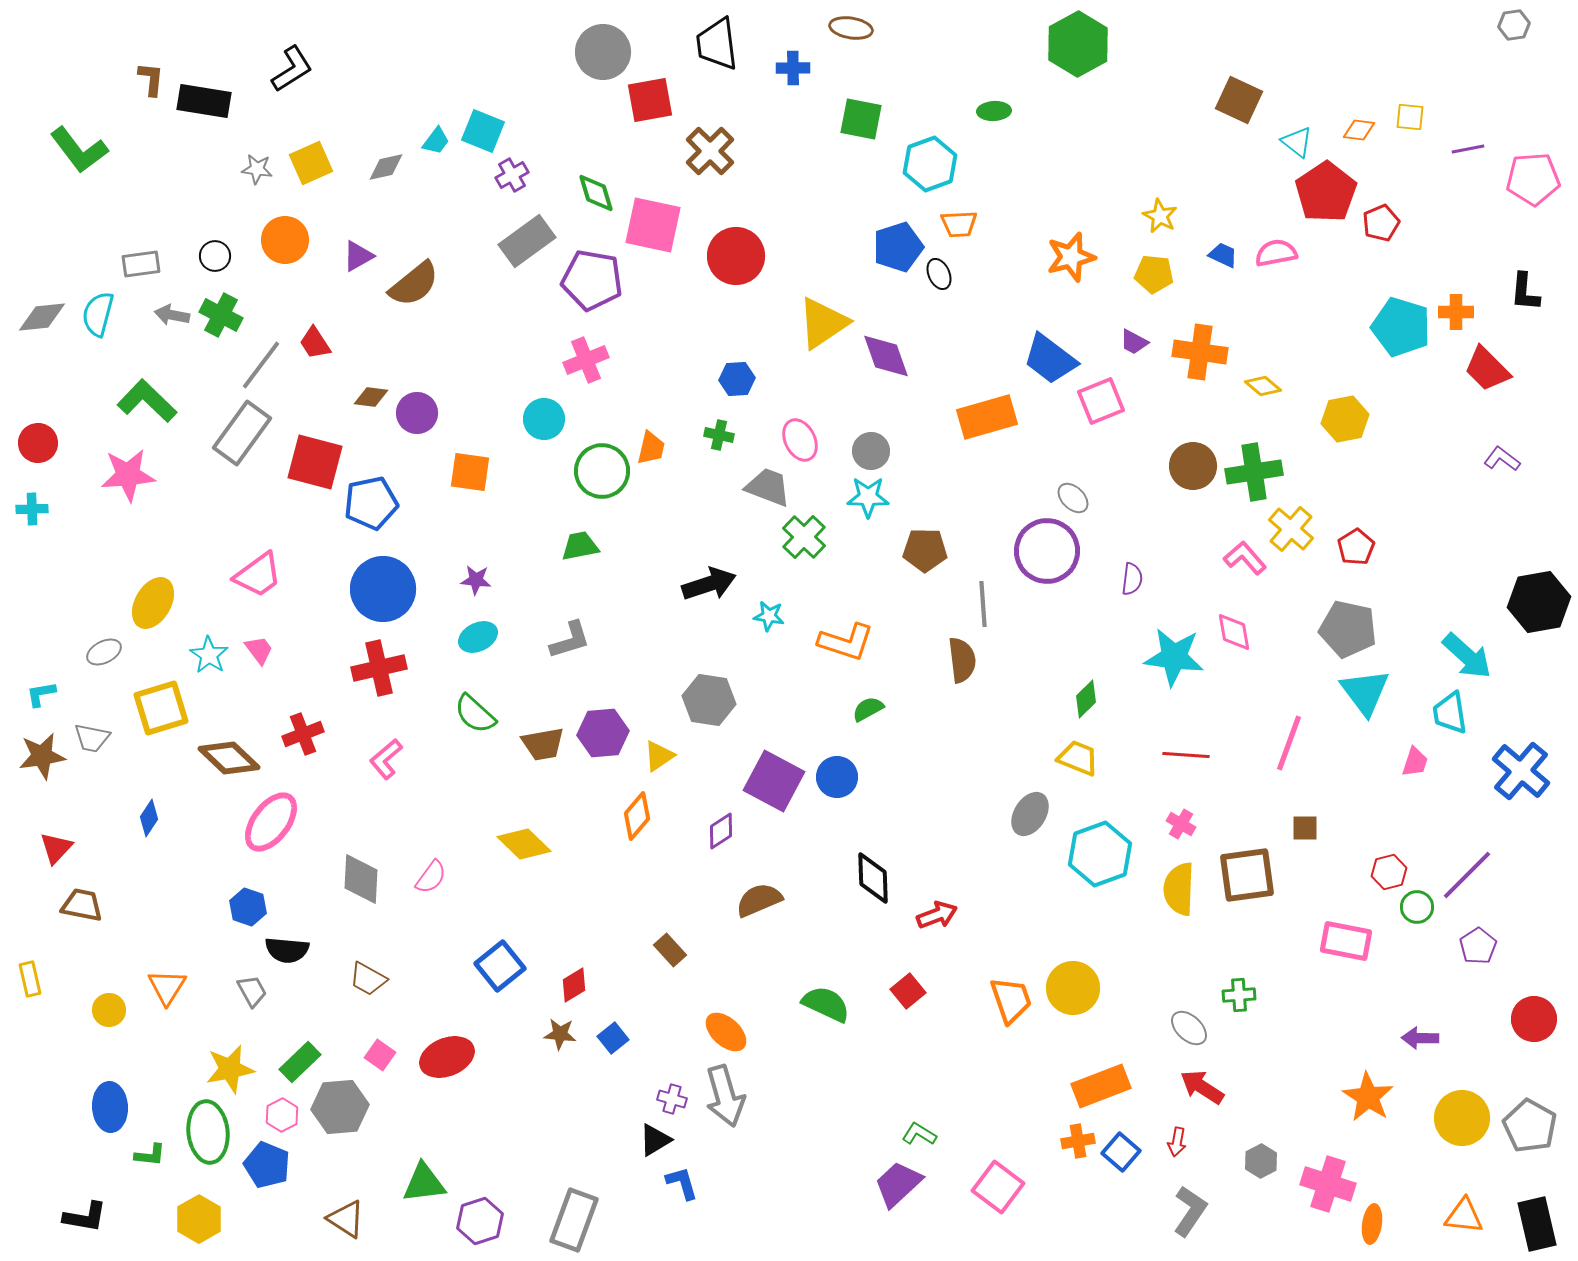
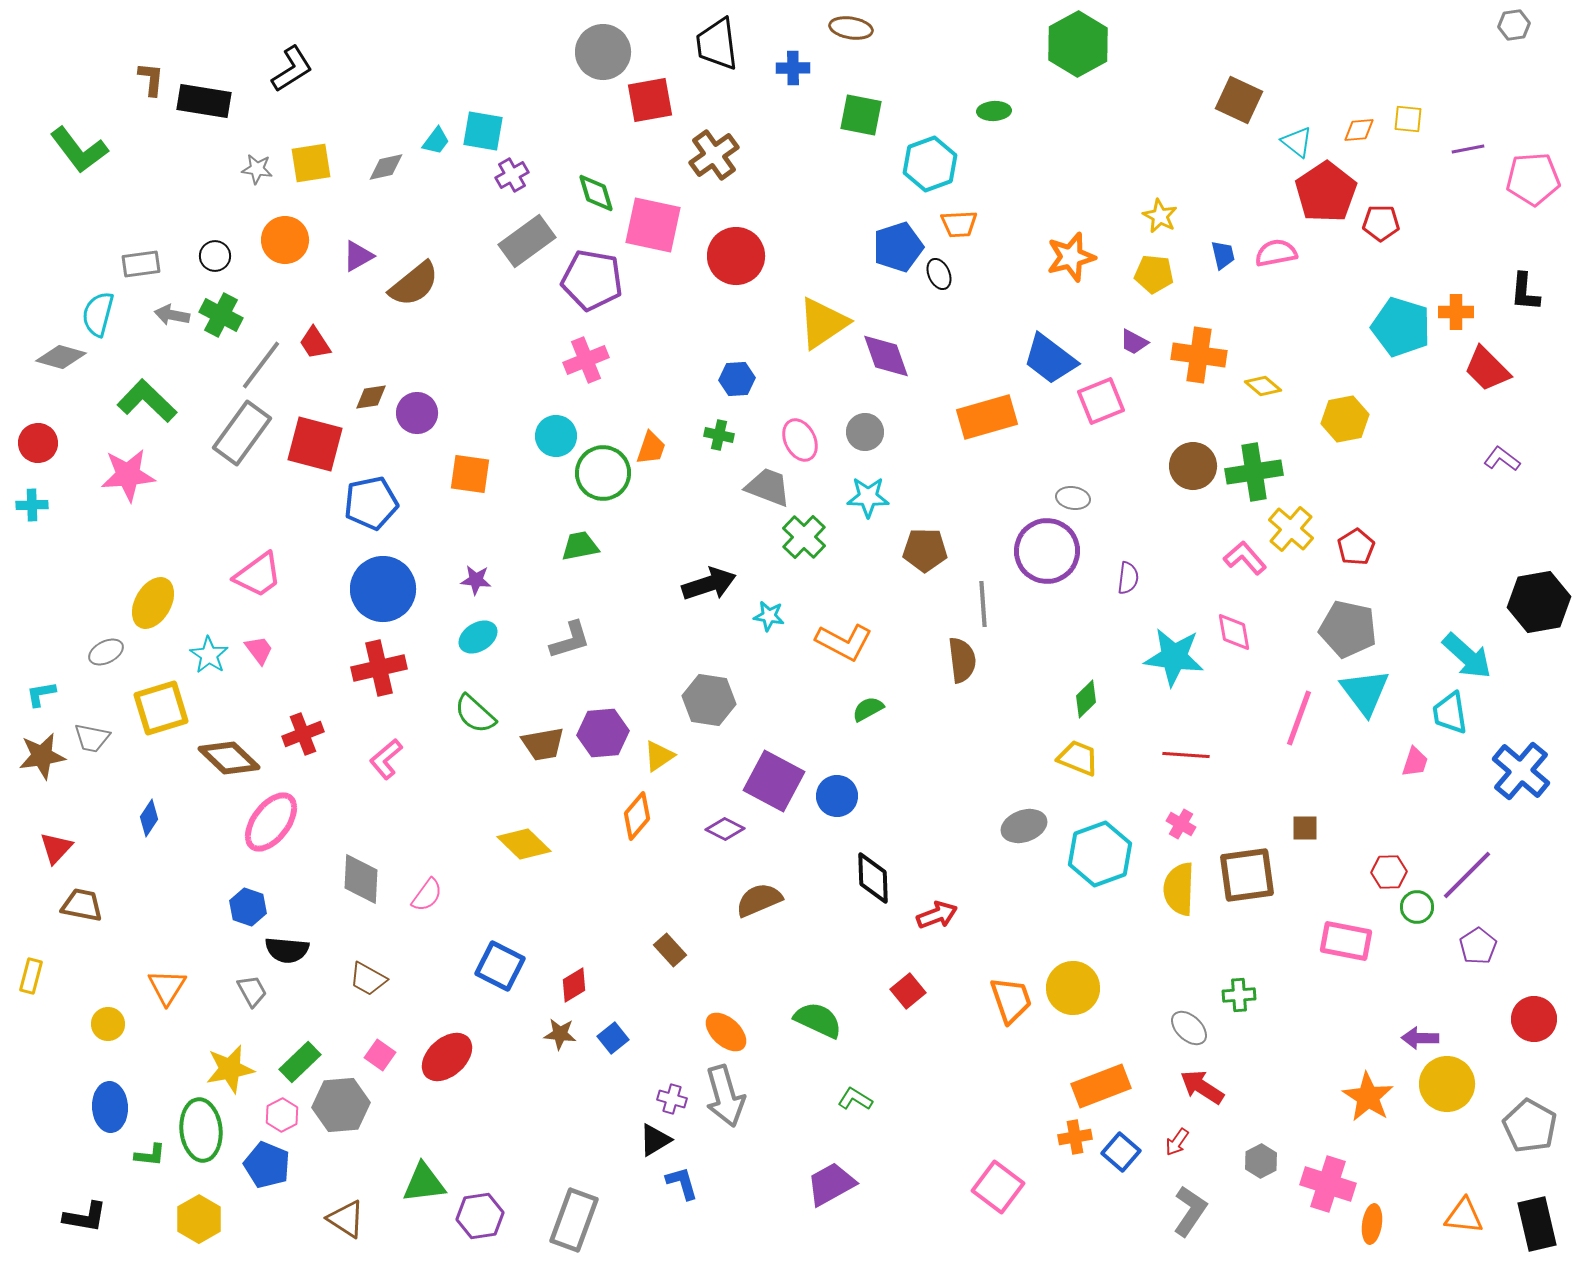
yellow square at (1410, 117): moved 2 px left, 2 px down
green square at (861, 119): moved 4 px up
orange diamond at (1359, 130): rotated 12 degrees counterclockwise
cyan square at (483, 131): rotated 12 degrees counterclockwise
brown cross at (710, 151): moved 4 px right, 4 px down; rotated 9 degrees clockwise
yellow square at (311, 163): rotated 15 degrees clockwise
red pentagon at (1381, 223): rotated 24 degrees clockwise
blue trapezoid at (1223, 255): rotated 52 degrees clockwise
gray diamond at (42, 317): moved 19 px right, 40 px down; rotated 21 degrees clockwise
orange cross at (1200, 352): moved 1 px left, 3 px down
brown diamond at (371, 397): rotated 16 degrees counterclockwise
cyan circle at (544, 419): moved 12 px right, 17 px down
orange trapezoid at (651, 448): rotated 6 degrees clockwise
gray circle at (871, 451): moved 6 px left, 19 px up
red square at (315, 462): moved 18 px up
green circle at (602, 471): moved 1 px right, 2 px down
orange square at (470, 472): moved 2 px down
gray ellipse at (1073, 498): rotated 36 degrees counterclockwise
cyan cross at (32, 509): moved 4 px up
purple semicircle at (1132, 579): moved 4 px left, 1 px up
cyan ellipse at (478, 637): rotated 6 degrees counterclockwise
orange L-shape at (846, 642): moved 2 px left; rotated 10 degrees clockwise
gray ellipse at (104, 652): moved 2 px right
pink line at (1289, 743): moved 10 px right, 25 px up
blue circle at (837, 777): moved 19 px down
gray ellipse at (1030, 814): moved 6 px left, 12 px down; rotated 39 degrees clockwise
purple diamond at (721, 831): moved 4 px right, 2 px up; rotated 60 degrees clockwise
red hexagon at (1389, 872): rotated 12 degrees clockwise
pink semicircle at (431, 877): moved 4 px left, 18 px down
blue square at (500, 966): rotated 24 degrees counterclockwise
yellow rectangle at (30, 979): moved 1 px right, 3 px up; rotated 28 degrees clockwise
green semicircle at (826, 1004): moved 8 px left, 16 px down
yellow circle at (109, 1010): moved 1 px left, 14 px down
red ellipse at (447, 1057): rotated 20 degrees counterclockwise
gray hexagon at (340, 1107): moved 1 px right, 2 px up
yellow circle at (1462, 1118): moved 15 px left, 34 px up
green ellipse at (208, 1132): moved 7 px left, 2 px up
green L-shape at (919, 1134): moved 64 px left, 35 px up
orange cross at (1078, 1141): moved 3 px left, 4 px up
red arrow at (1177, 1142): rotated 24 degrees clockwise
purple trapezoid at (898, 1184): moved 67 px left; rotated 14 degrees clockwise
purple hexagon at (480, 1221): moved 5 px up; rotated 9 degrees clockwise
